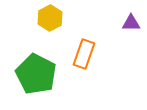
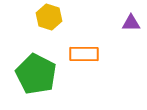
yellow hexagon: moved 1 px left, 1 px up; rotated 15 degrees counterclockwise
orange rectangle: rotated 72 degrees clockwise
